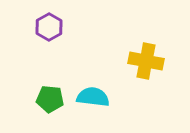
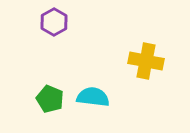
purple hexagon: moved 5 px right, 5 px up
green pentagon: rotated 16 degrees clockwise
